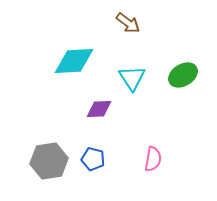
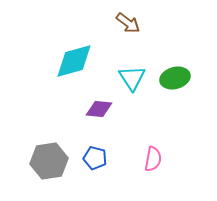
cyan diamond: rotated 12 degrees counterclockwise
green ellipse: moved 8 px left, 3 px down; rotated 16 degrees clockwise
purple diamond: rotated 8 degrees clockwise
blue pentagon: moved 2 px right, 1 px up
